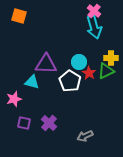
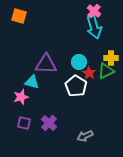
white pentagon: moved 6 px right, 5 px down
pink star: moved 7 px right, 2 px up
